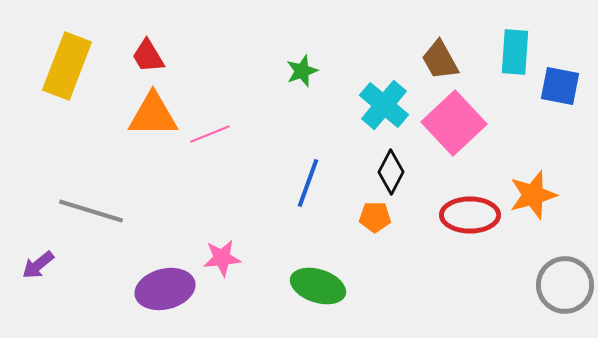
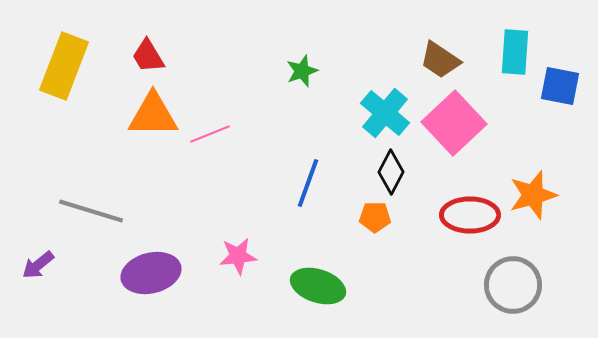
brown trapezoid: rotated 27 degrees counterclockwise
yellow rectangle: moved 3 px left
cyan cross: moved 1 px right, 8 px down
pink star: moved 16 px right, 2 px up
gray circle: moved 52 px left
purple ellipse: moved 14 px left, 16 px up
